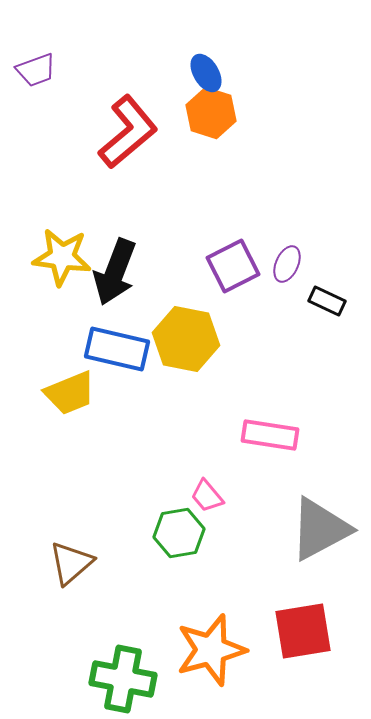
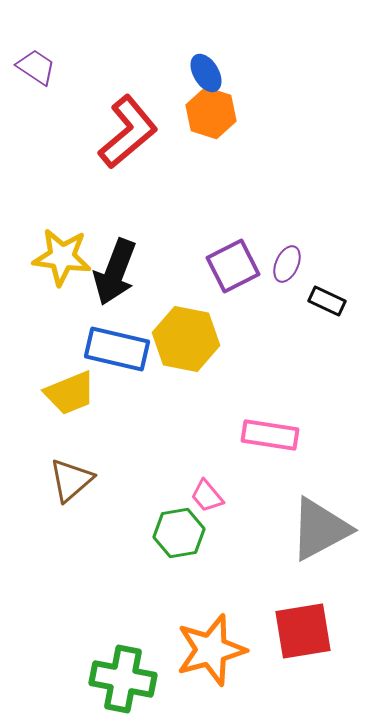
purple trapezoid: moved 3 px up; rotated 126 degrees counterclockwise
brown triangle: moved 83 px up
